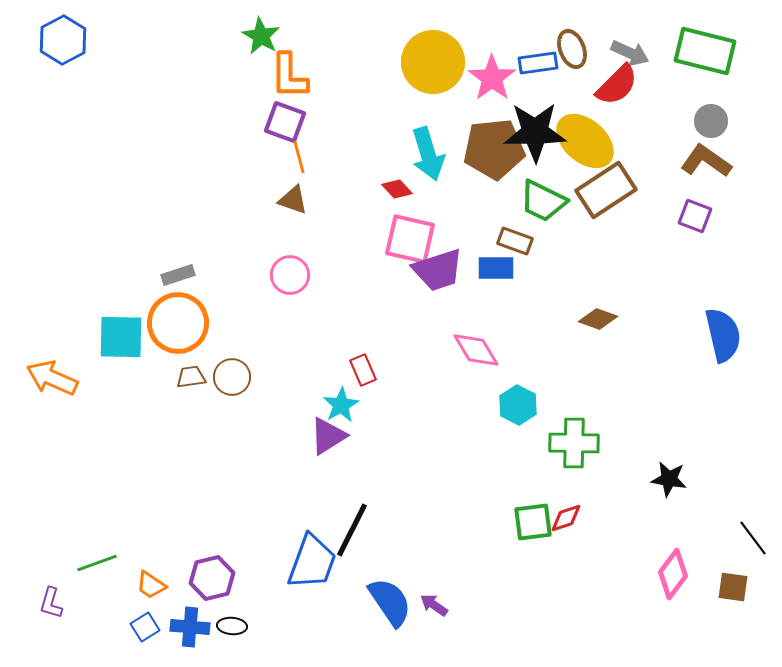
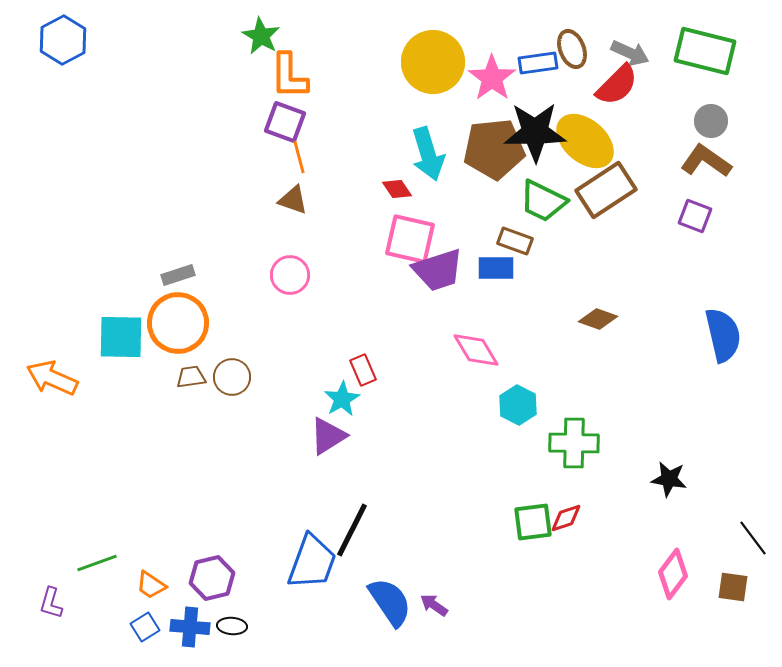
red diamond at (397, 189): rotated 8 degrees clockwise
cyan star at (341, 405): moved 1 px right, 6 px up
